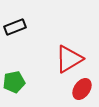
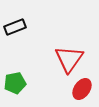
red triangle: rotated 24 degrees counterclockwise
green pentagon: moved 1 px right, 1 px down
